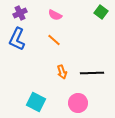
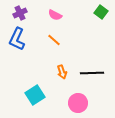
cyan square: moved 1 px left, 7 px up; rotated 30 degrees clockwise
